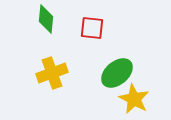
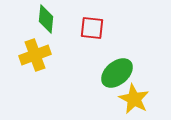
yellow cross: moved 17 px left, 18 px up
